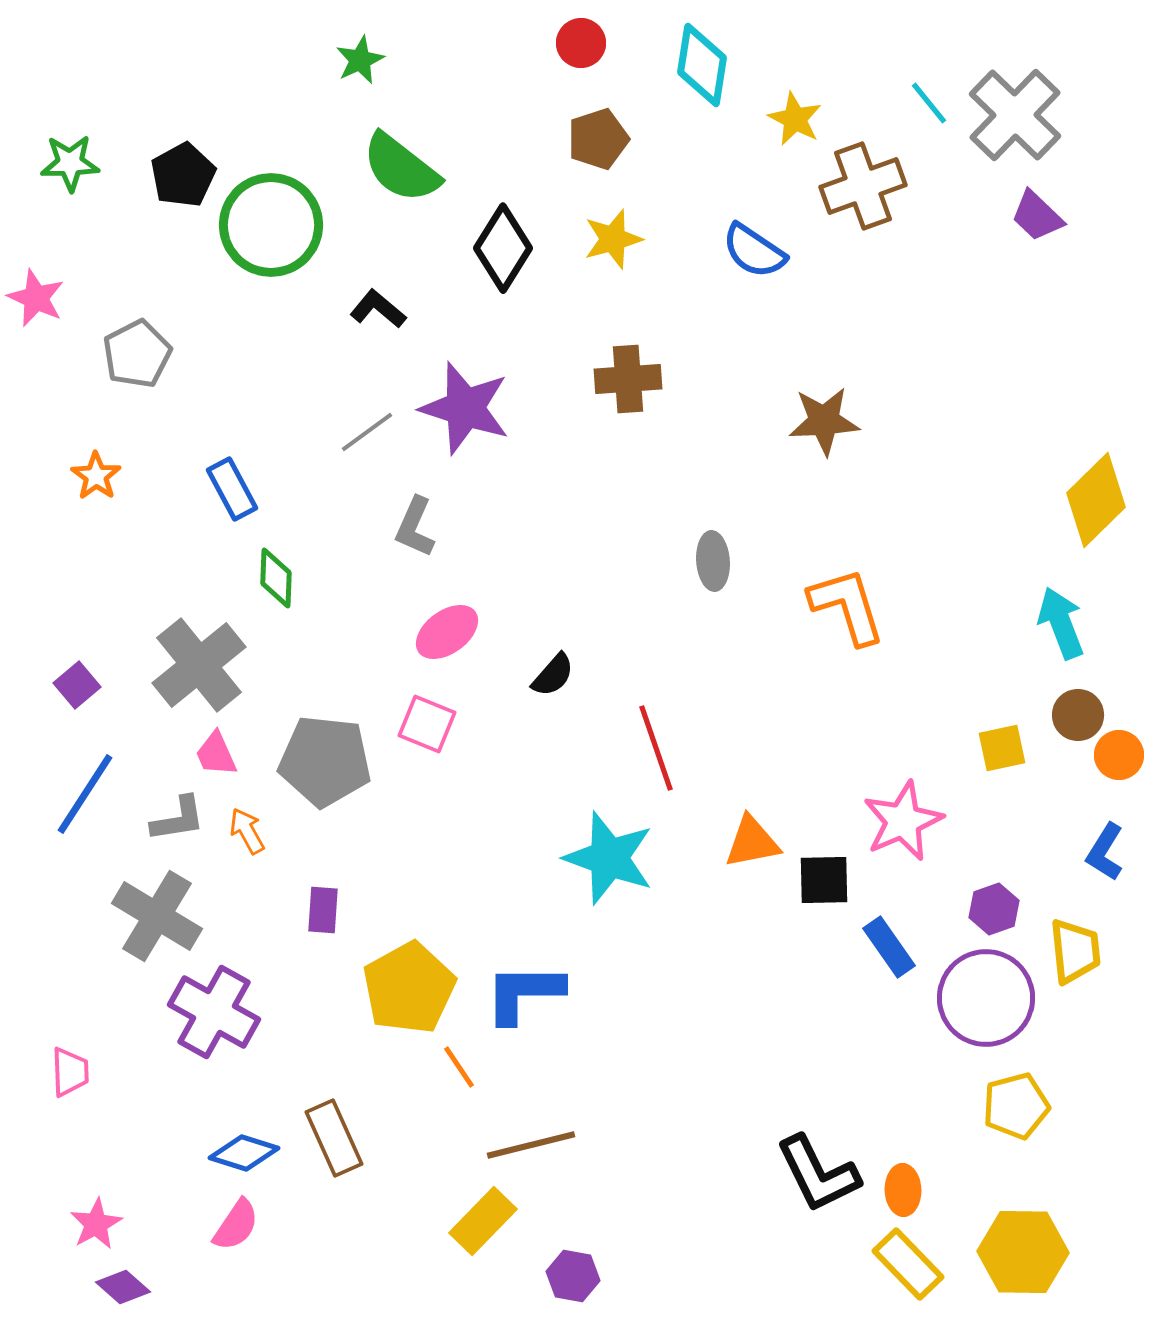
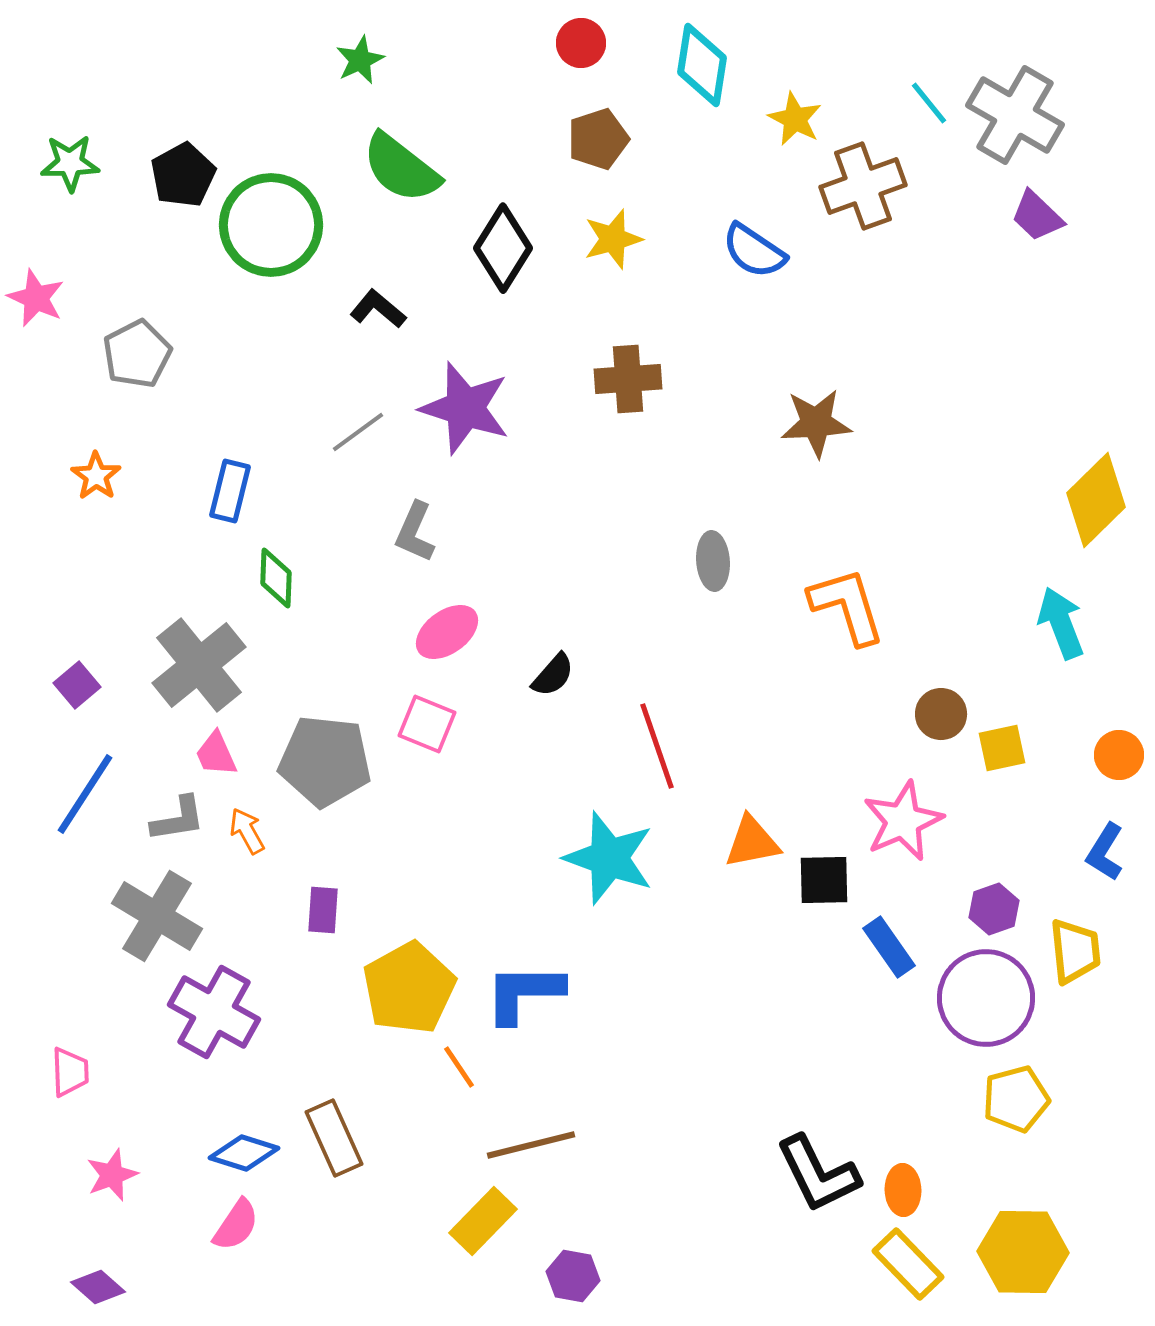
gray cross at (1015, 115): rotated 14 degrees counterclockwise
brown star at (824, 421): moved 8 px left, 2 px down
gray line at (367, 432): moved 9 px left
blue rectangle at (232, 489): moved 2 px left, 2 px down; rotated 42 degrees clockwise
gray L-shape at (415, 527): moved 5 px down
brown circle at (1078, 715): moved 137 px left, 1 px up
red line at (656, 748): moved 1 px right, 2 px up
yellow pentagon at (1016, 1106): moved 7 px up
pink star at (96, 1224): moved 16 px right, 49 px up; rotated 8 degrees clockwise
purple diamond at (123, 1287): moved 25 px left
